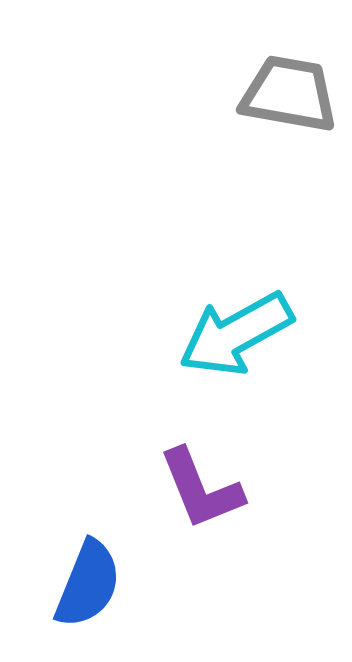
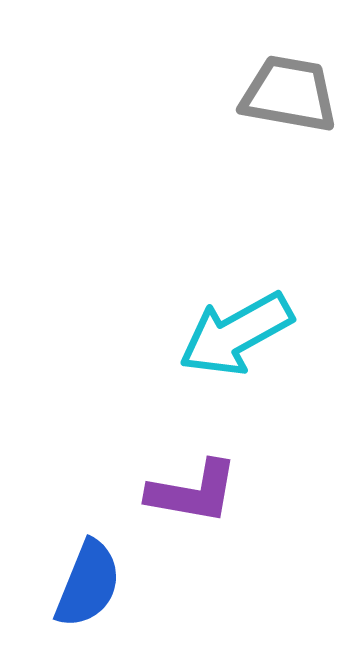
purple L-shape: moved 8 px left, 3 px down; rotated 58 degrees counterclockwise
